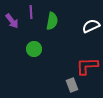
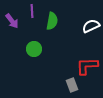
purple line: moved 1 px right, 1 px up
